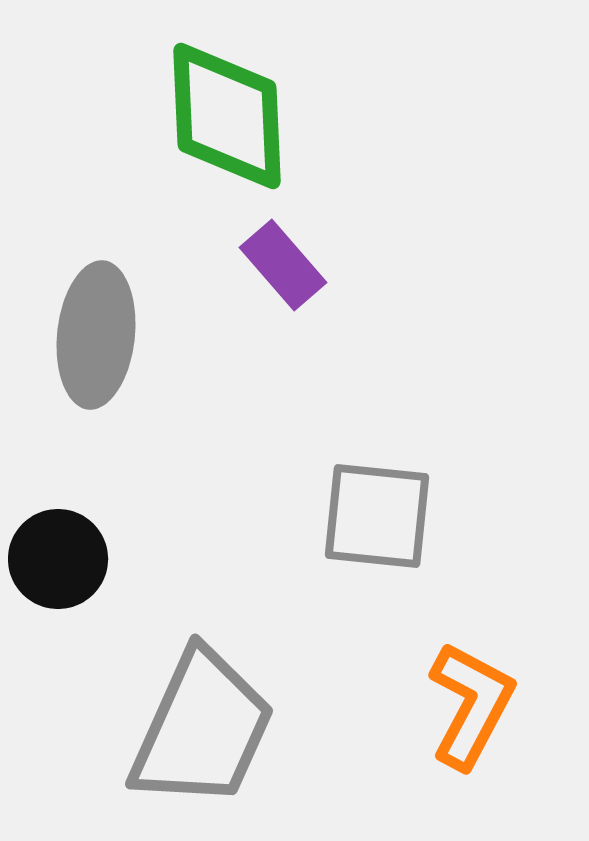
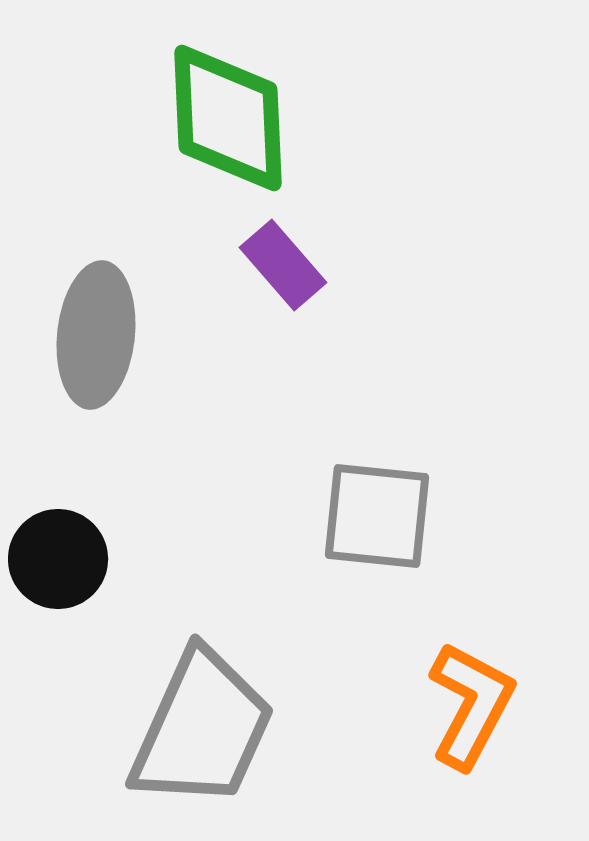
green diamond: moved 1 px right, 2 px down
